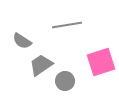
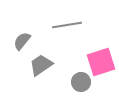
gray semicircle: rotated 96 degrees clockwise
gray circle: moved 16 px right, 1 px down
